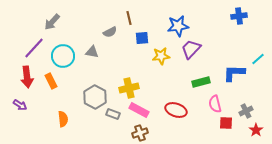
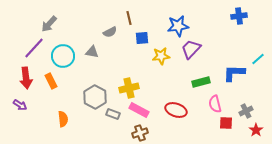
gray arrow: moved 3 px left, 2 px down
red arrow: moved 1 px left, 1 px down
